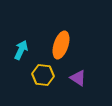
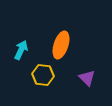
purple triangle: moved 9 px right; rotated 12 degrees clockwise
